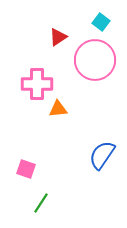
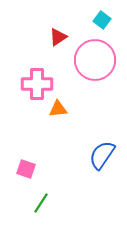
cyan square: moved 1 px right, 2 px up
